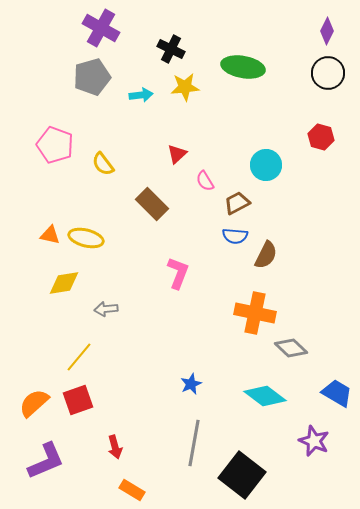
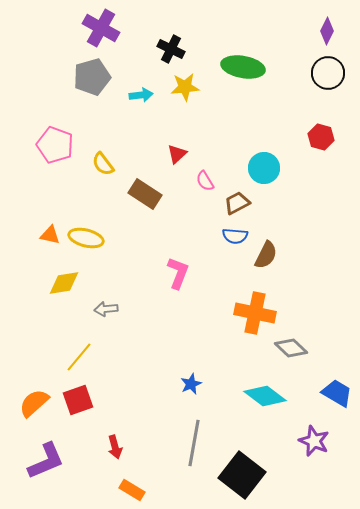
cyan circle: moved 2 px left, 3 px down
brown rectangle: moved 7 px left, 10 px up; rotated 12 degrees counterclockwise
